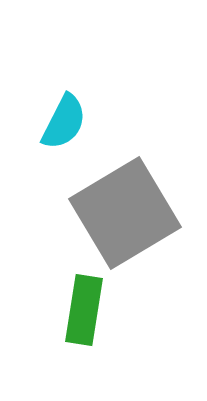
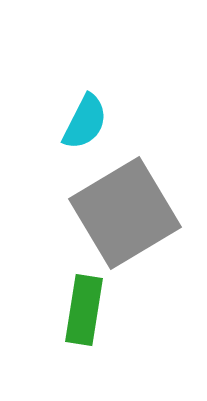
cyan semicircle: moved 21 px right
